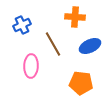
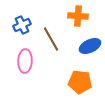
orange cross: moved 3 px right, 1 px up
brown line: moved 2 px left, 5 px up
pink ellipse: moved 6 px left, 5 px up
orange pentagon: moved 1 px left, 1 px up
